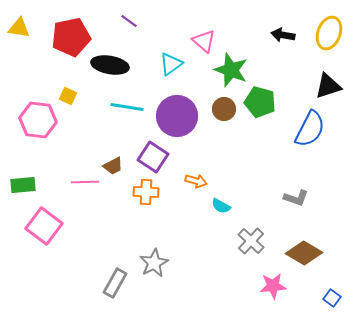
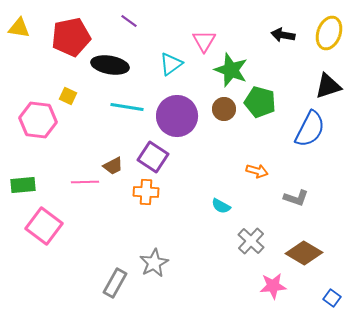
pink triangle: rotated 20 degrees clockwise
orange arrow: moved 61 px right, 10 px up
